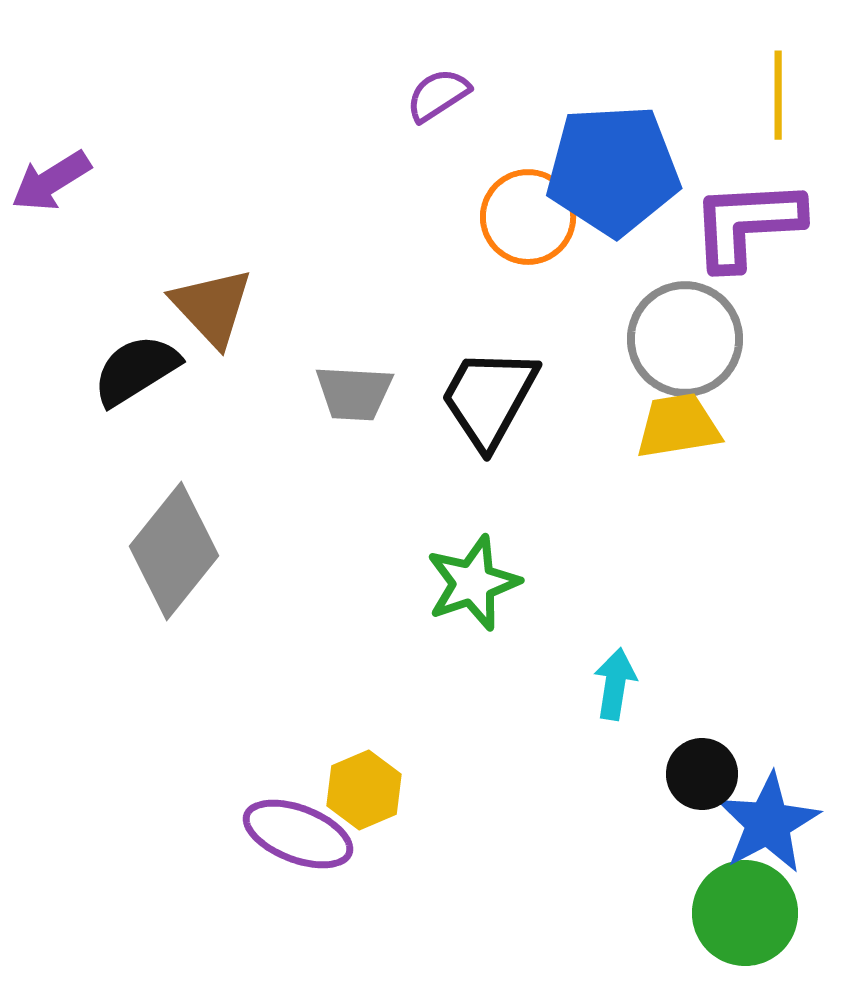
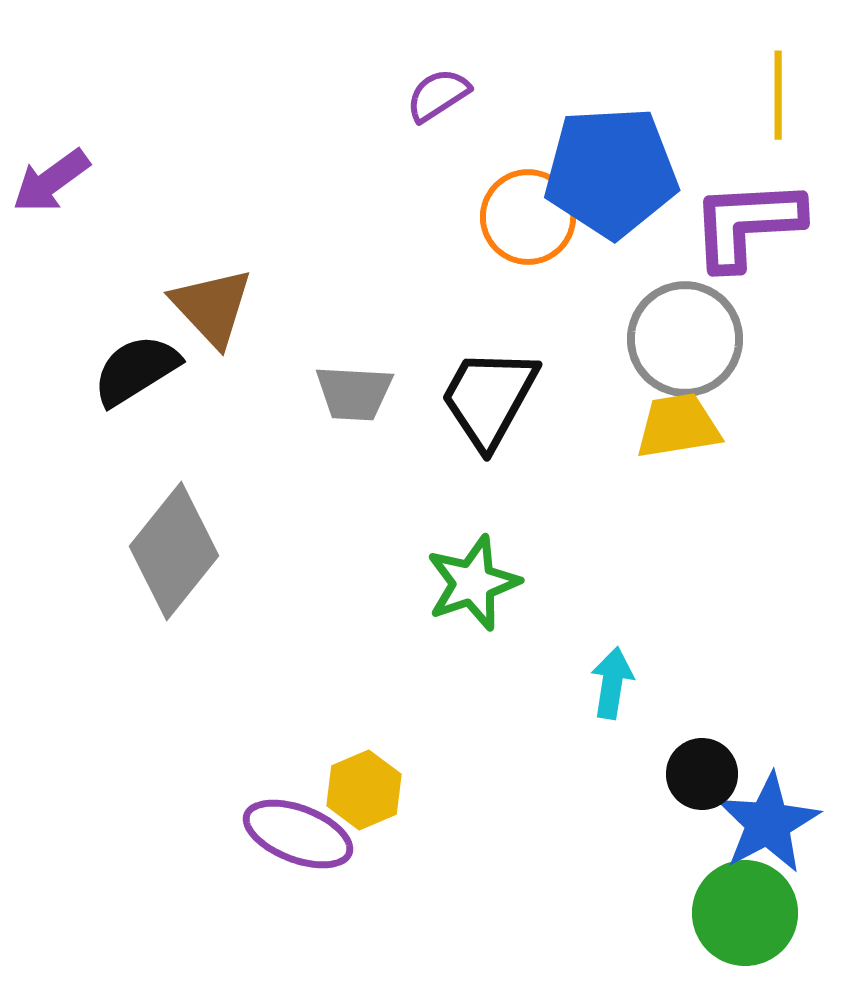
blue pentagon: moved 2 px left, 2 px down
purple arrow: rotated 4 degrees counterclockwise
cyan arrow: moved 3 px left, 1 px up
